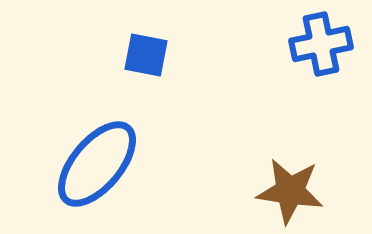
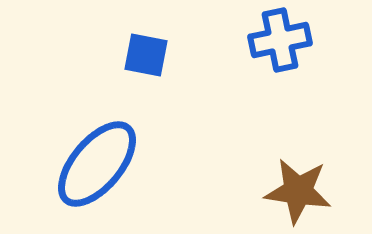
blue cross: moved 41 px left, 4 px up
brown star: moved 8 px right
